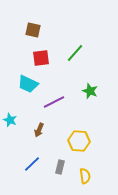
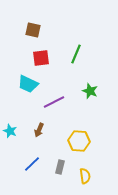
green line: moved 1 px right, 1 px down; rotated 18 degrees counterclockwise
cyan star: moved 11 px down
